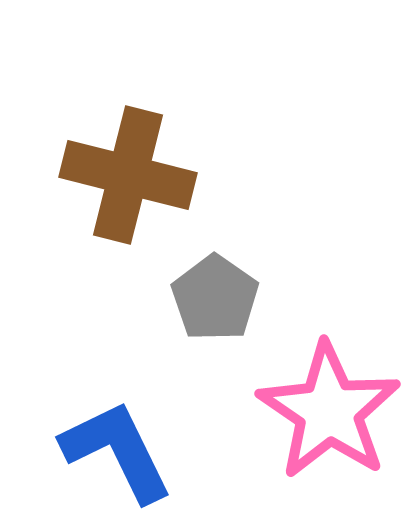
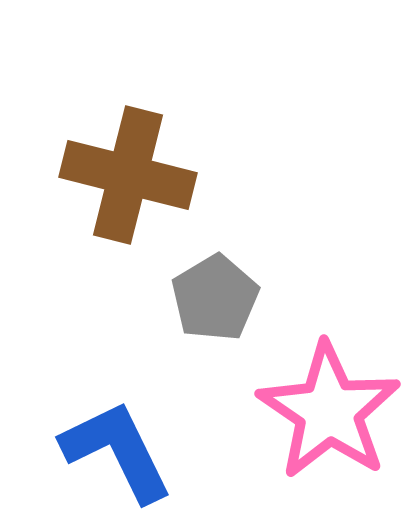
gray pentagon: rotated 6 degrees clockwise
